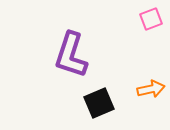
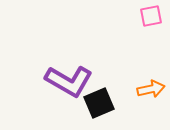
pink square: moved 3 px up; rotated 10 degrees clockwise
purple L-shape: moved 2 px left, 26 px down; rotated 78 degrees counterclockwise
